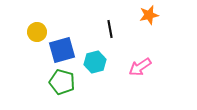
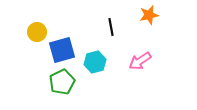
black line: moved 1 px right, 2 px up
pink arrow: moved 6 px up
green pentagon: rotated 30 degrees clockwise
